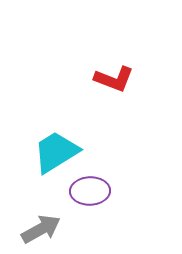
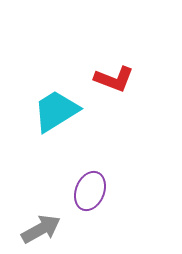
cyan trapezoid: moved 41 px up
purple ellipse: rotated 66 degrees counterclockwise
